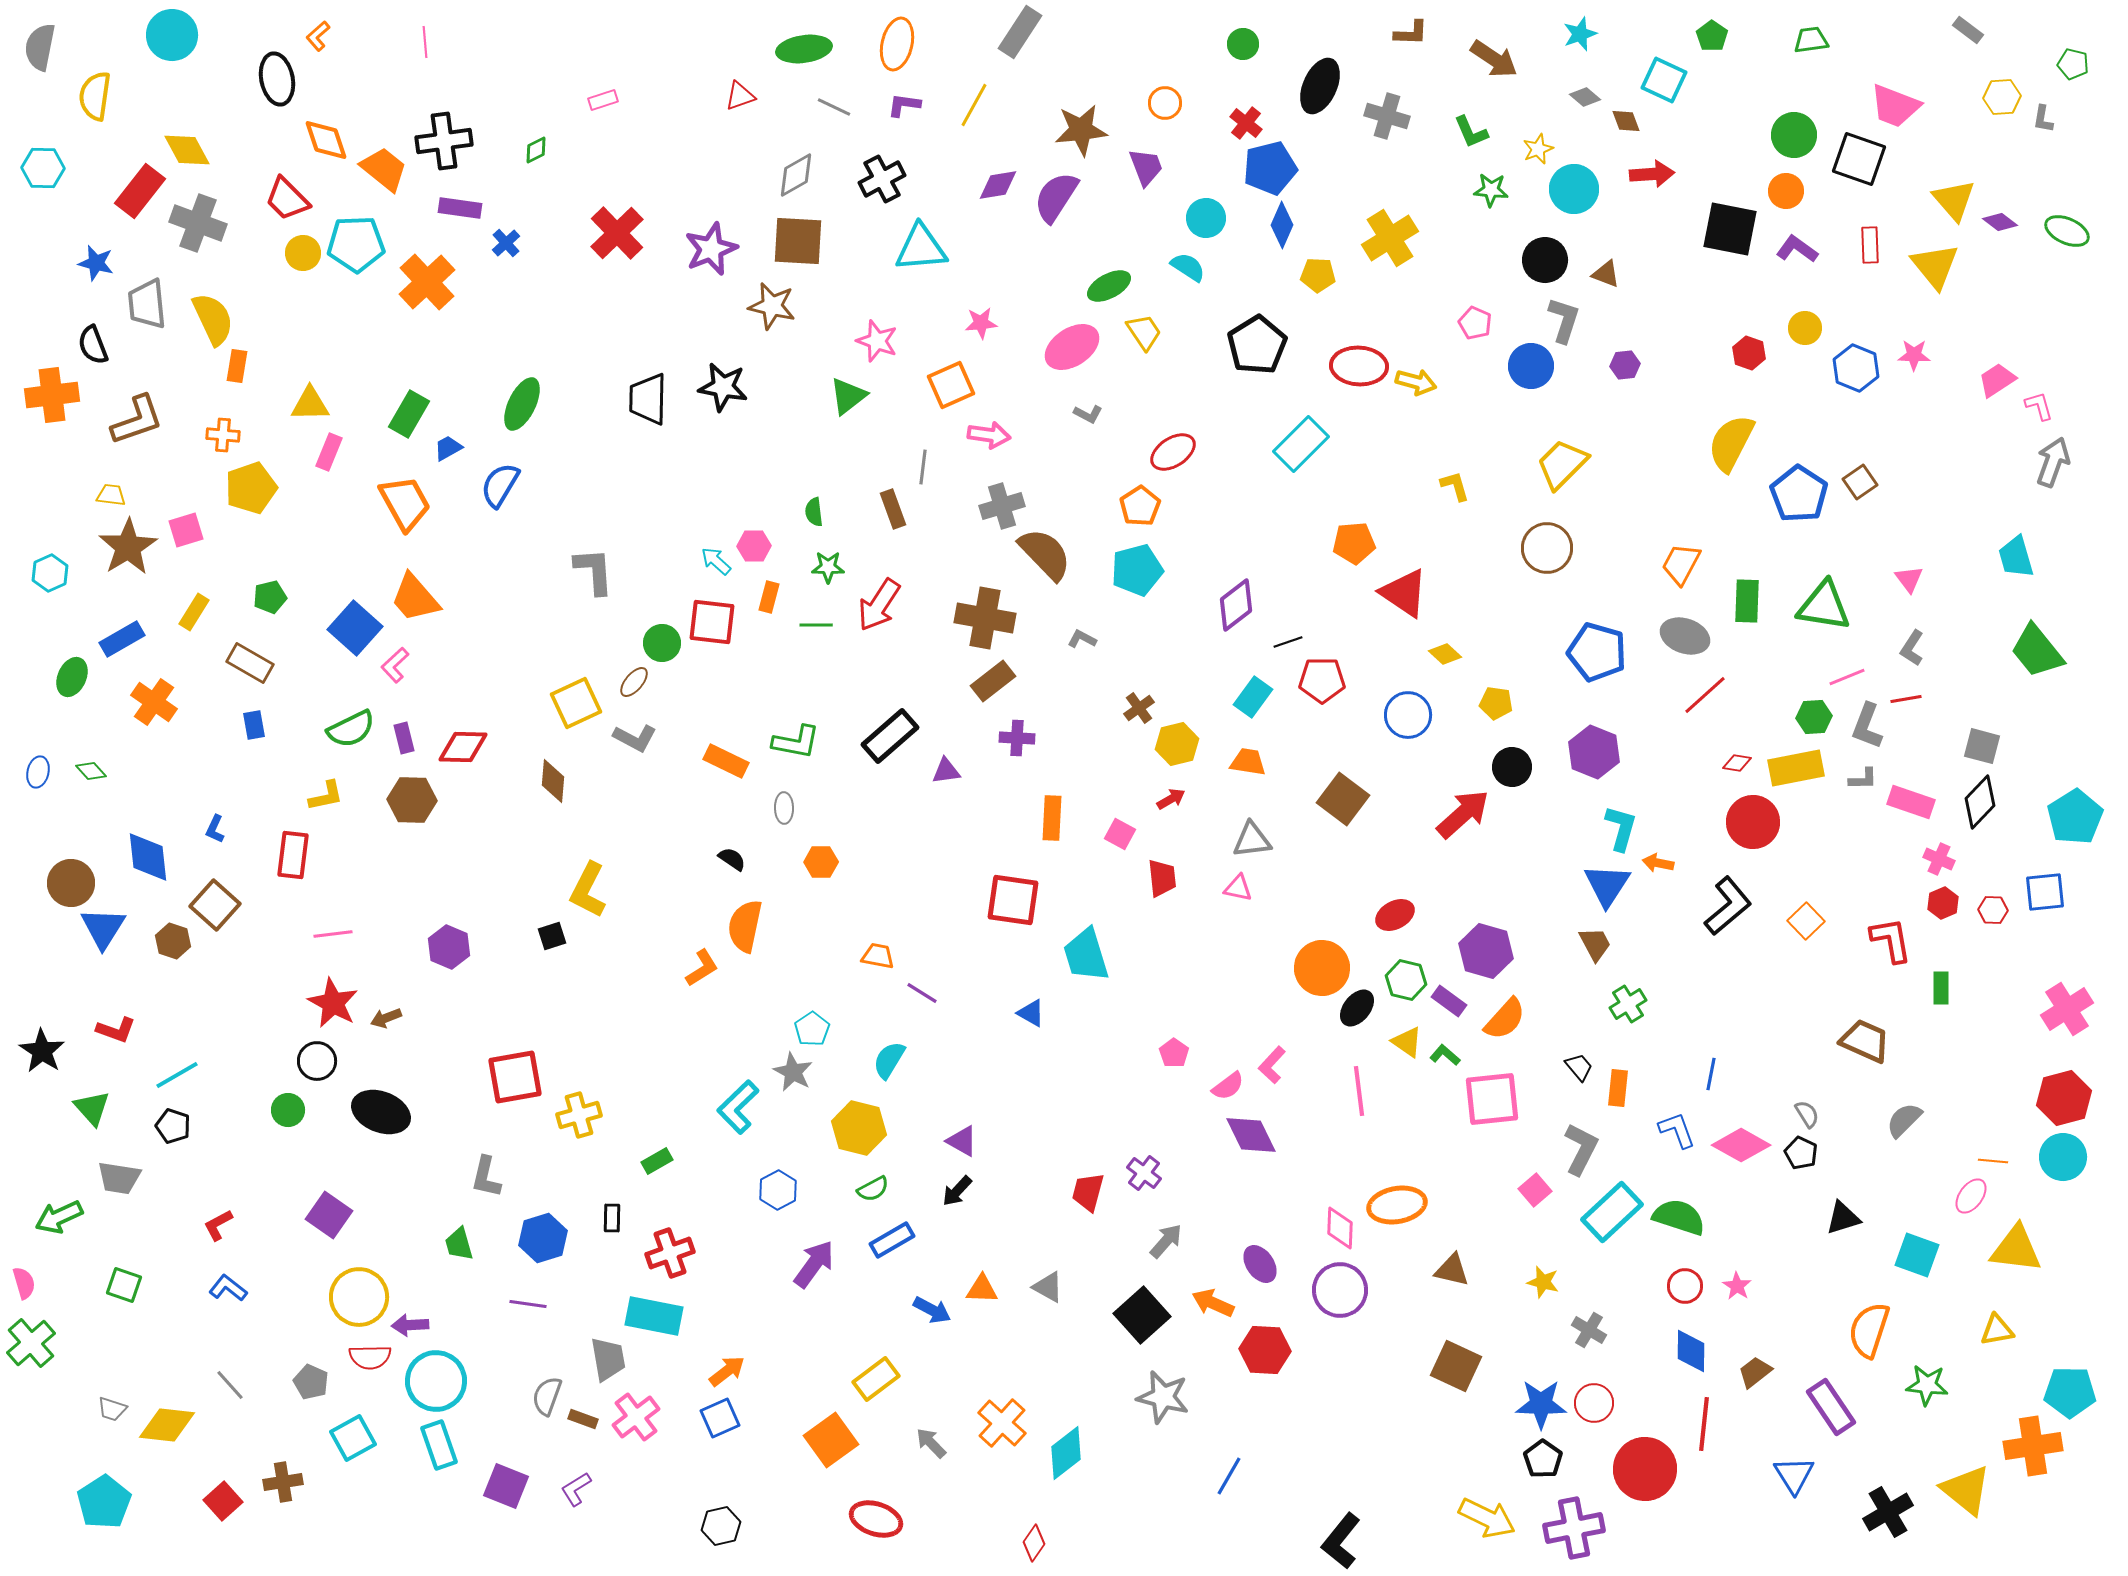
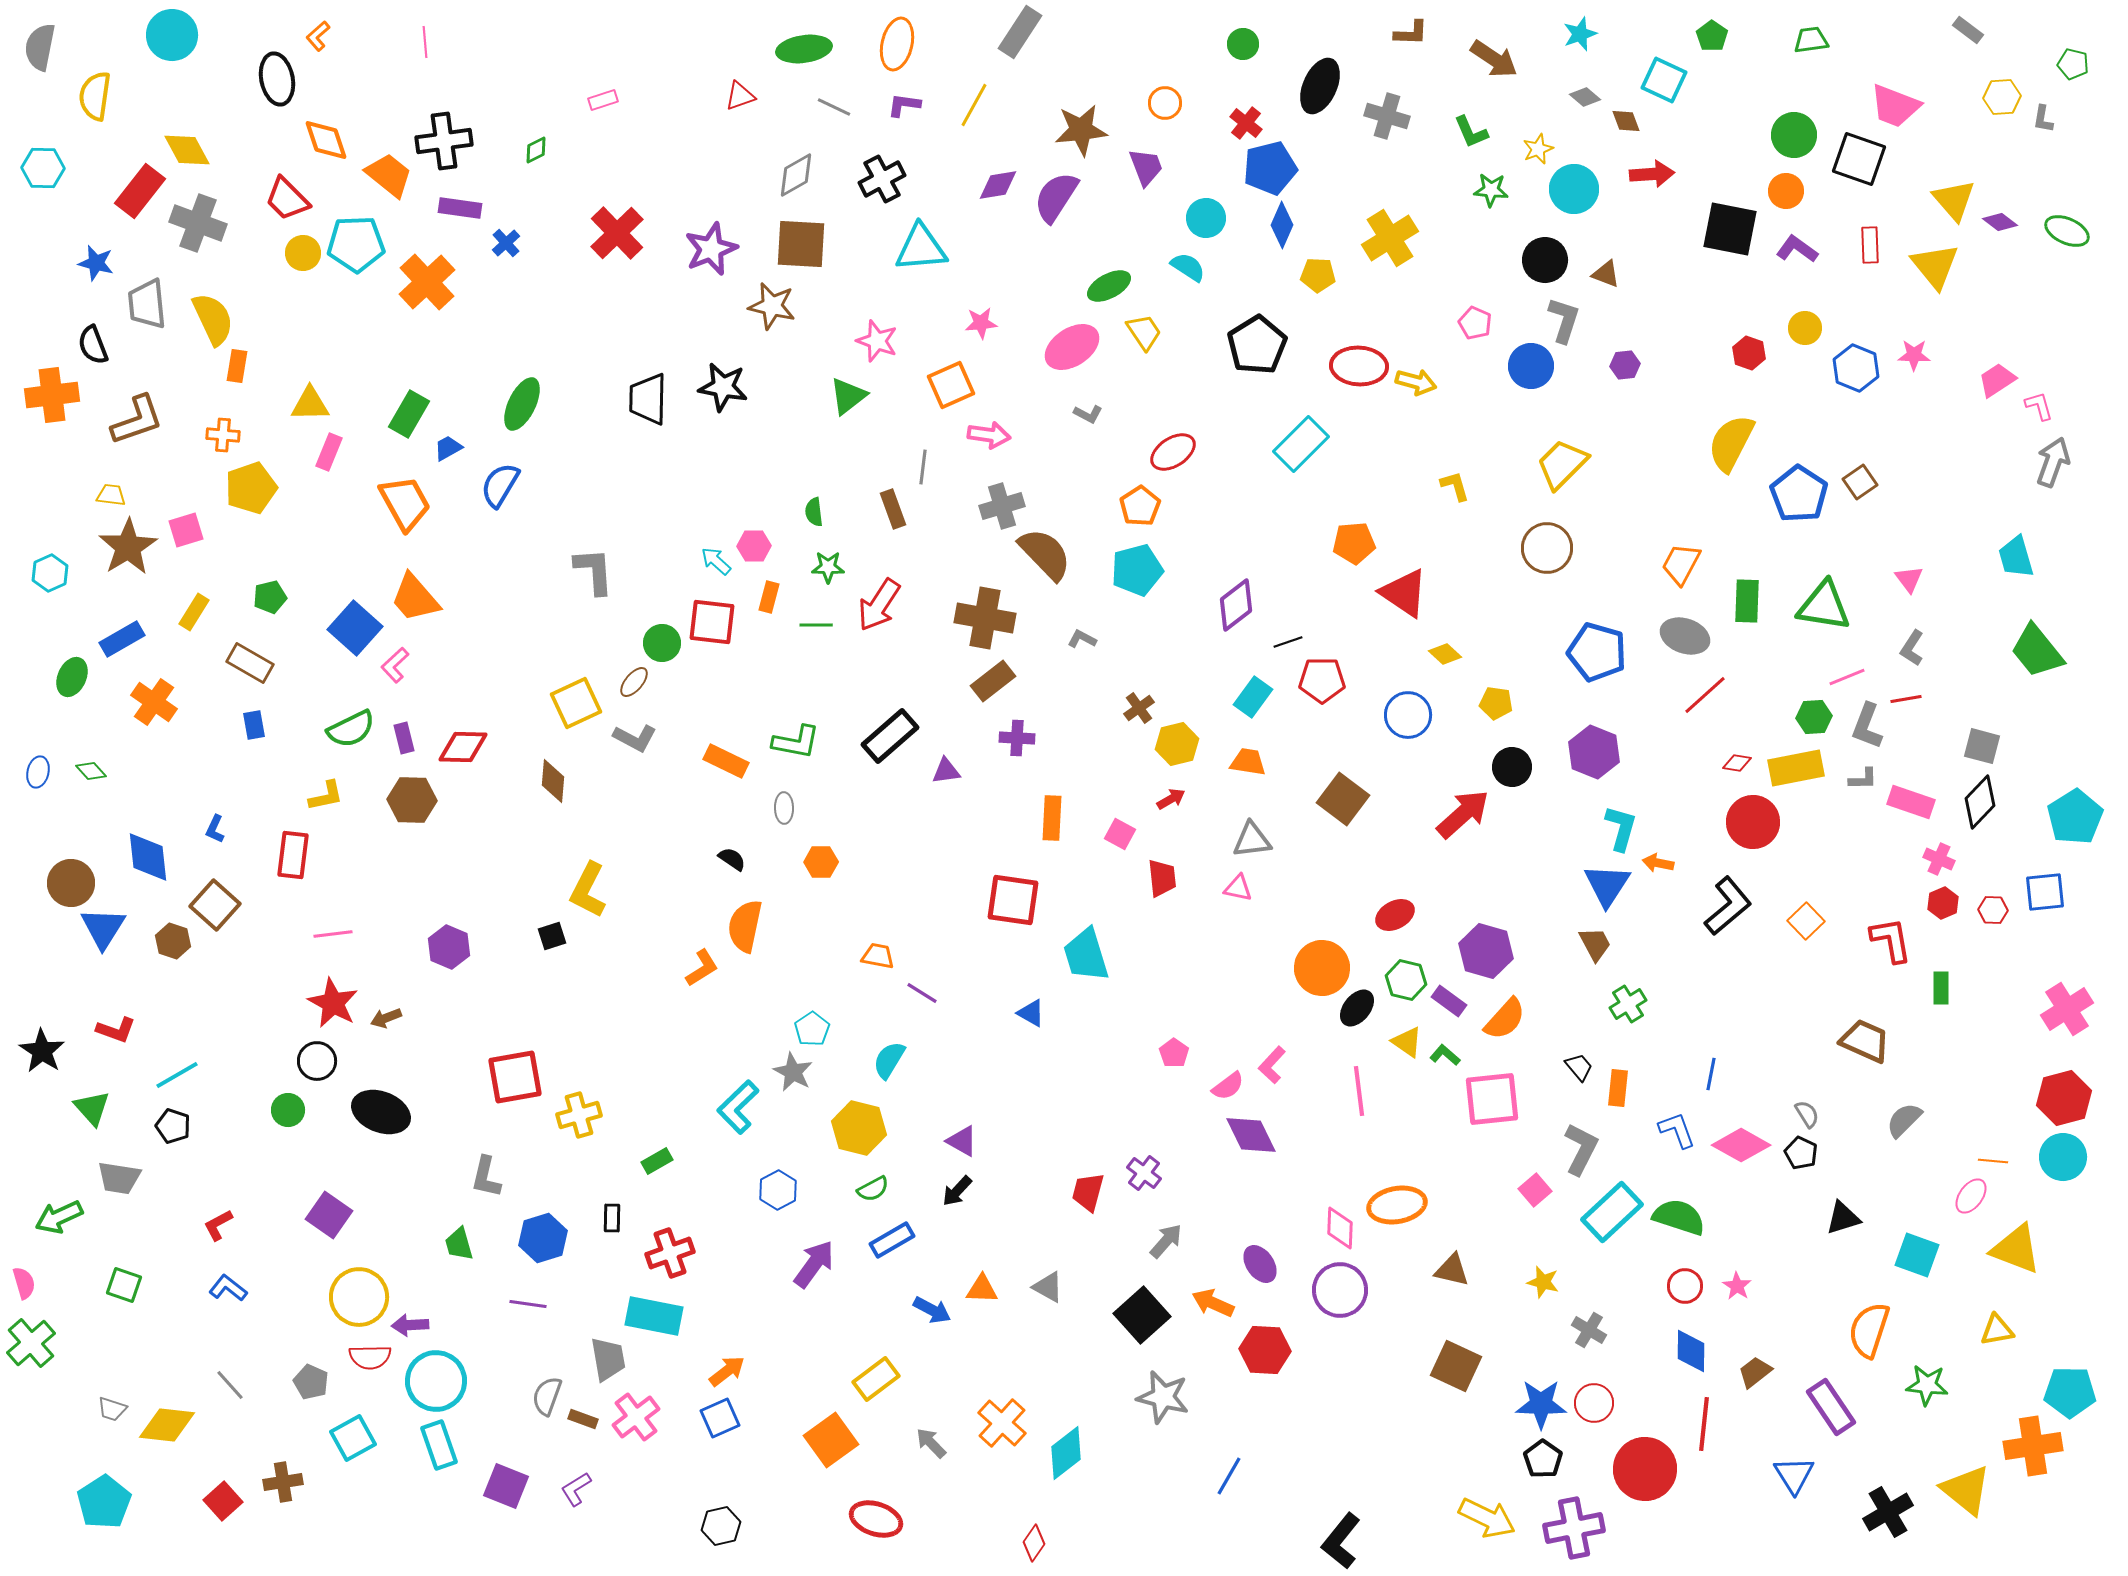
orange trapezoid at (384, 169): moved 5 px right, 6 px down
brown square at (798, 241): moved 3 px right, 3 px down
yellow triangle at (2016, 1249): rotated 14 degrees clockwise
